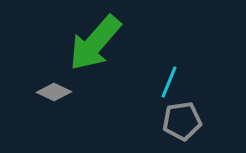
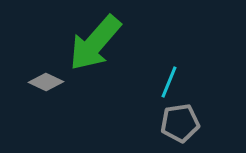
gray diamond: moved 8 px left, 10 px up
gray pentagon: moved 2 px left, 2 px down
